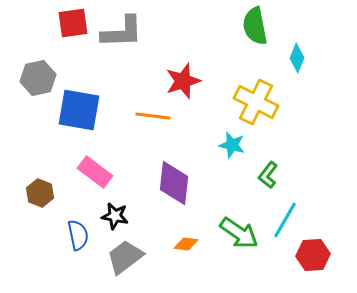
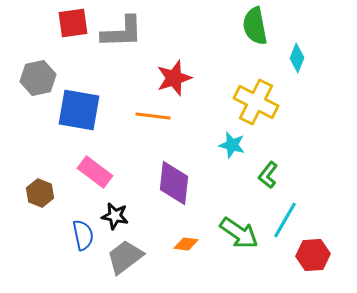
red star: moved 9 px left, 3 px up
blue semicircle: moved 5 px right
